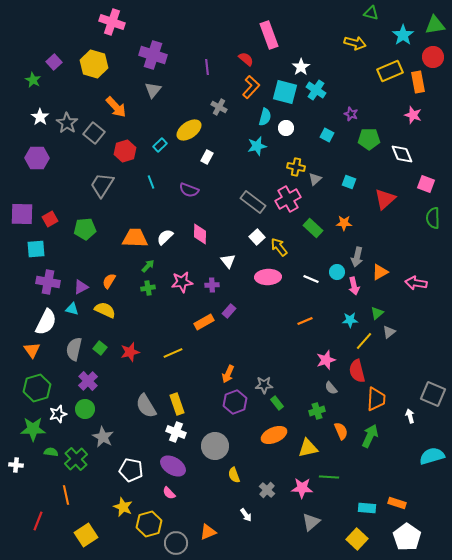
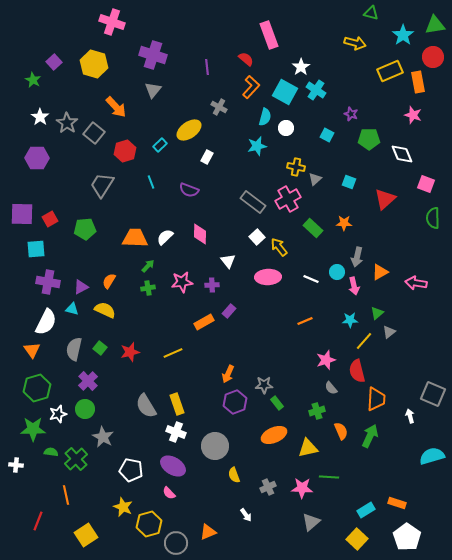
cyan square at (285, 92): rotated 15 degrees clockwise
gray cross at (267, 490): moved 1 px right, 3 px up; rotated 21 degrees clockwise
cyan rectangle at (367, 508): moved 1 px left, 2 px down; rotated 36 degrees counterclockwise
